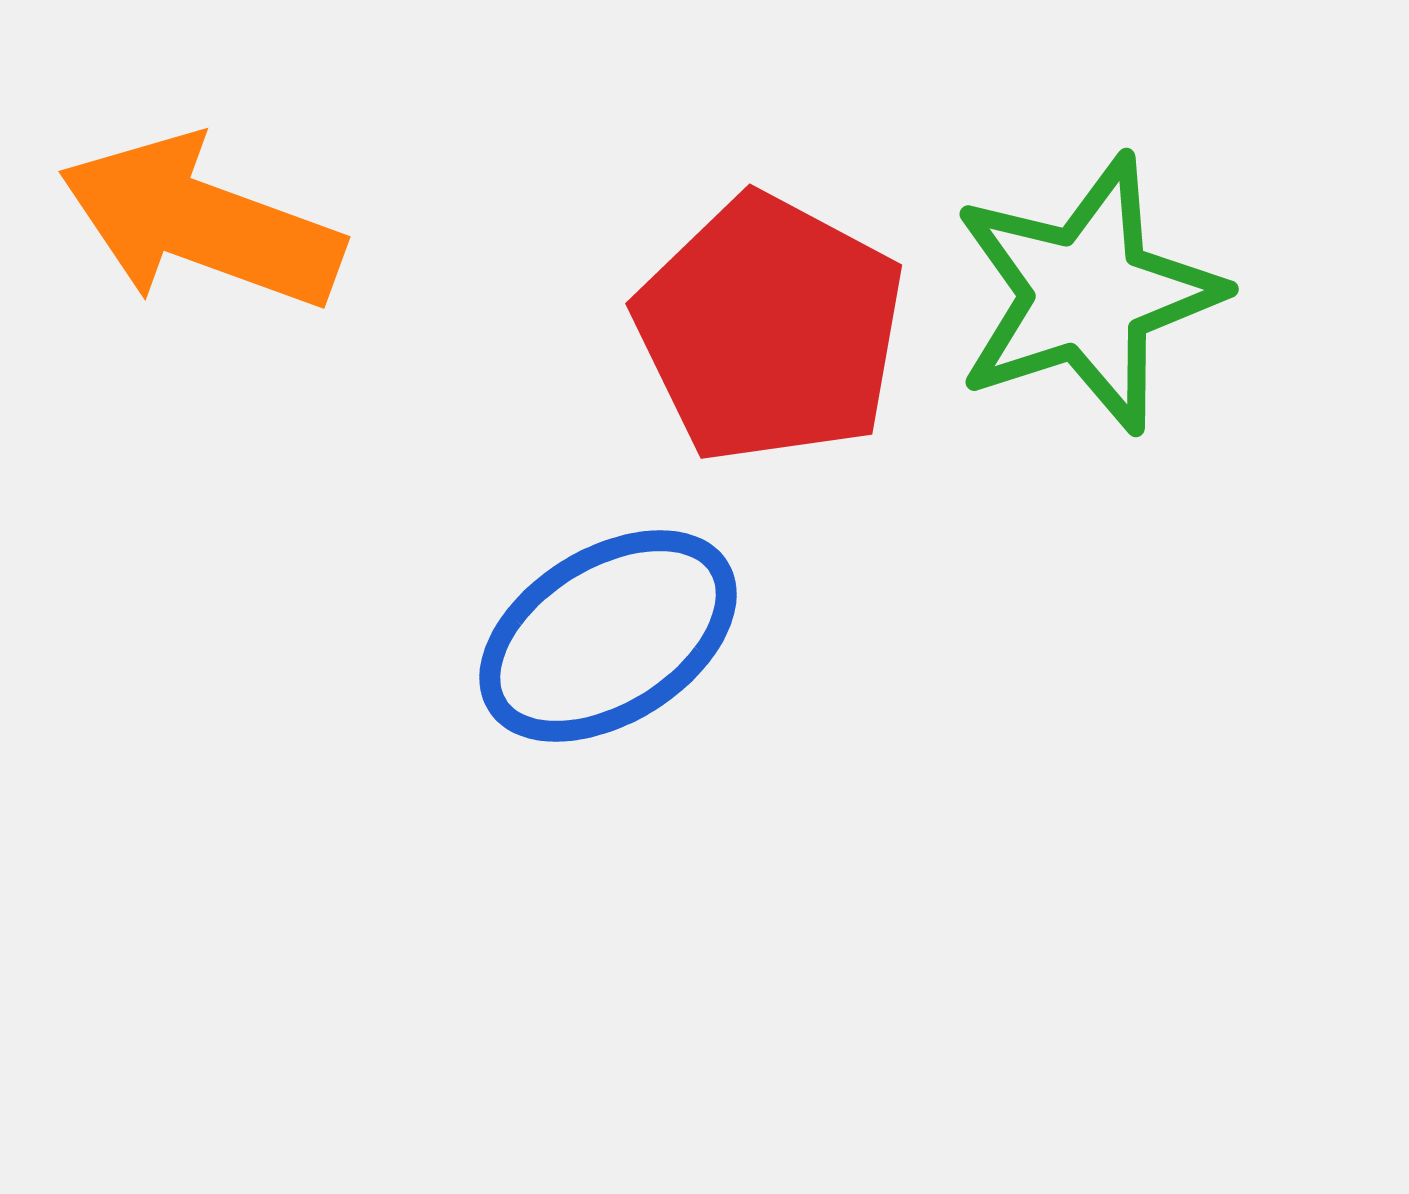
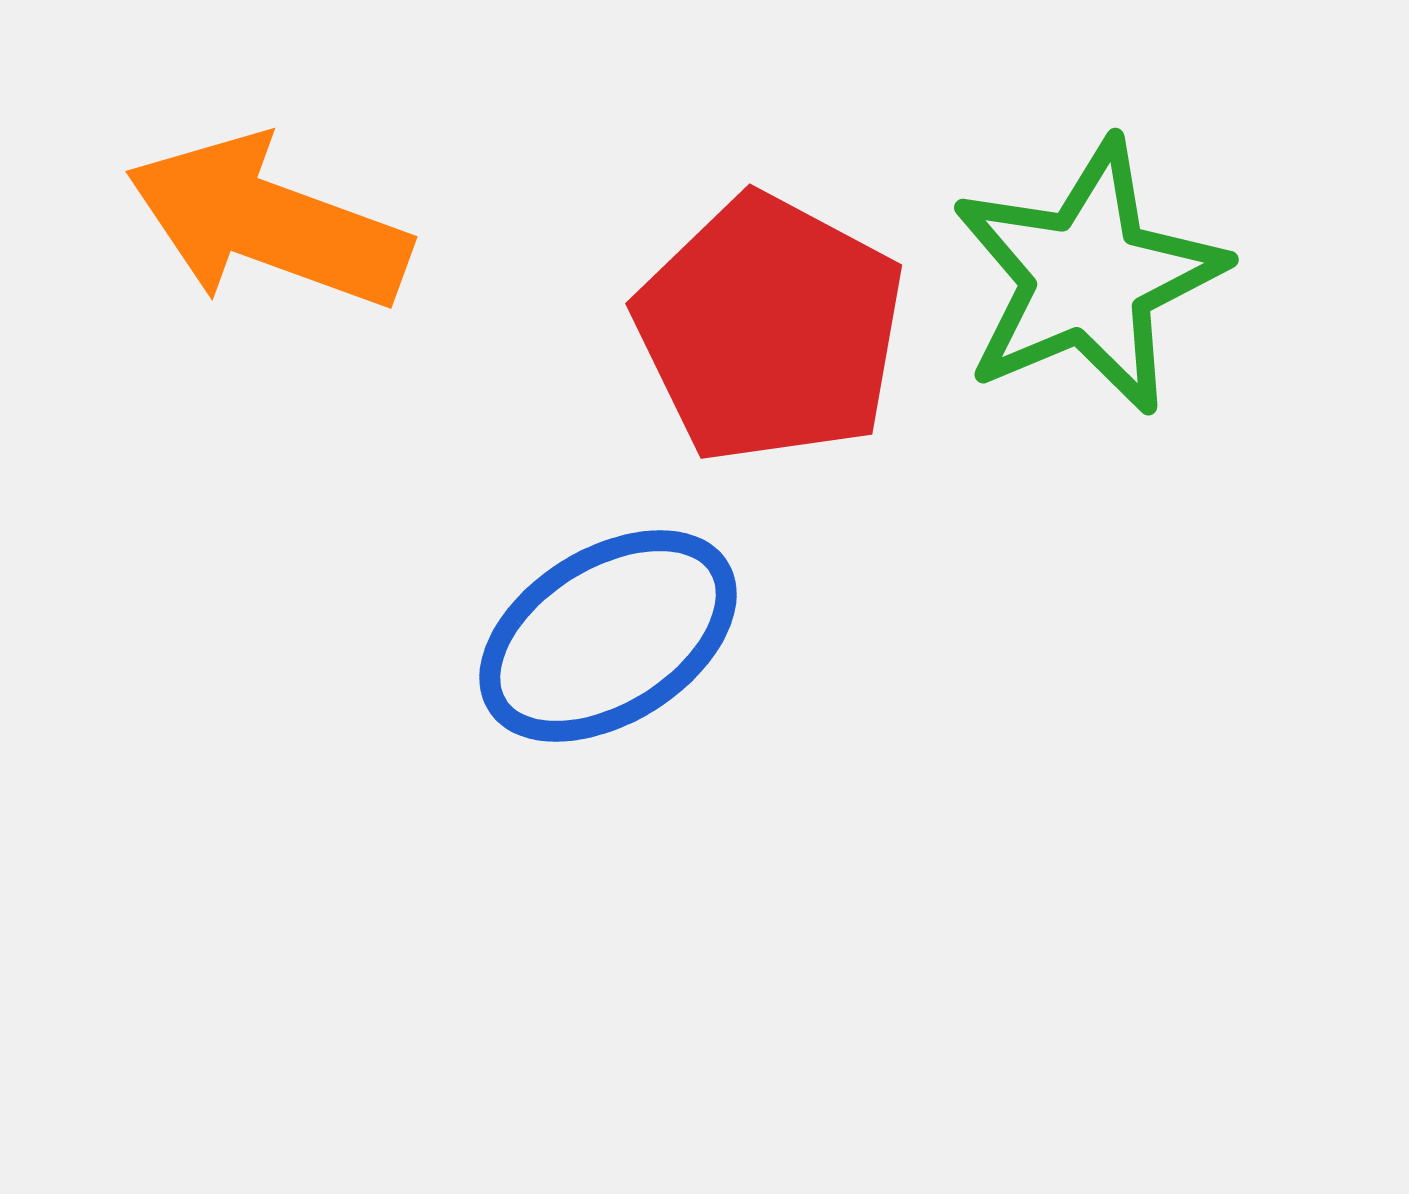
orange arrow: moved 67 px right
green star: moved 1 px right, 17 px up; rotated 5 degrees counterclockwise
